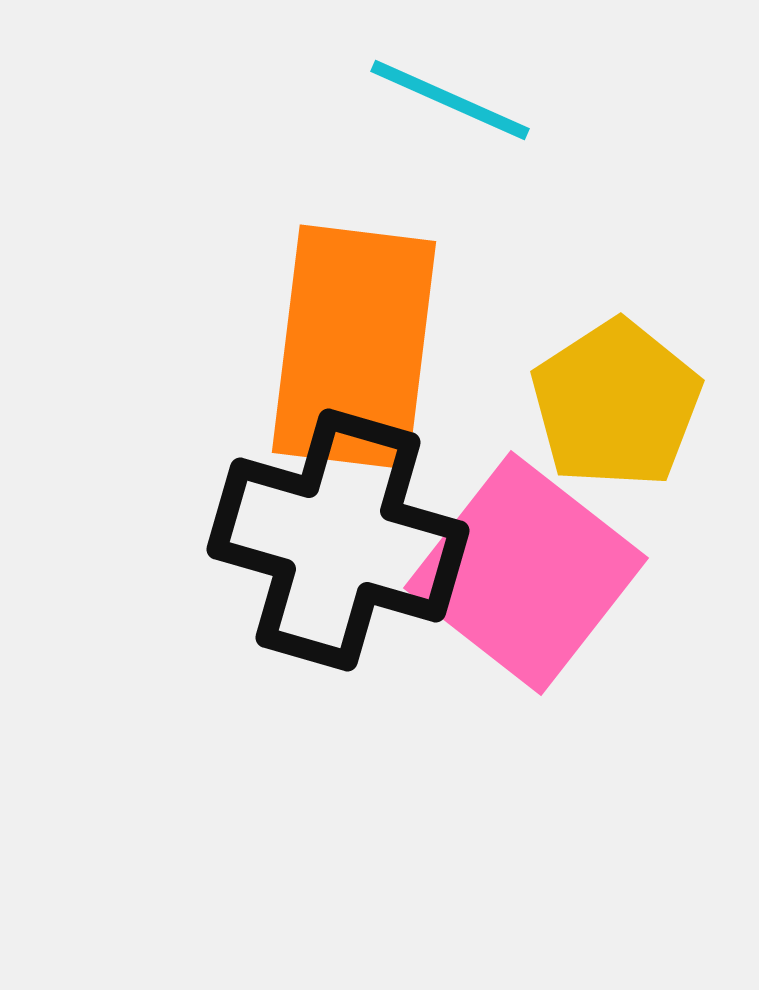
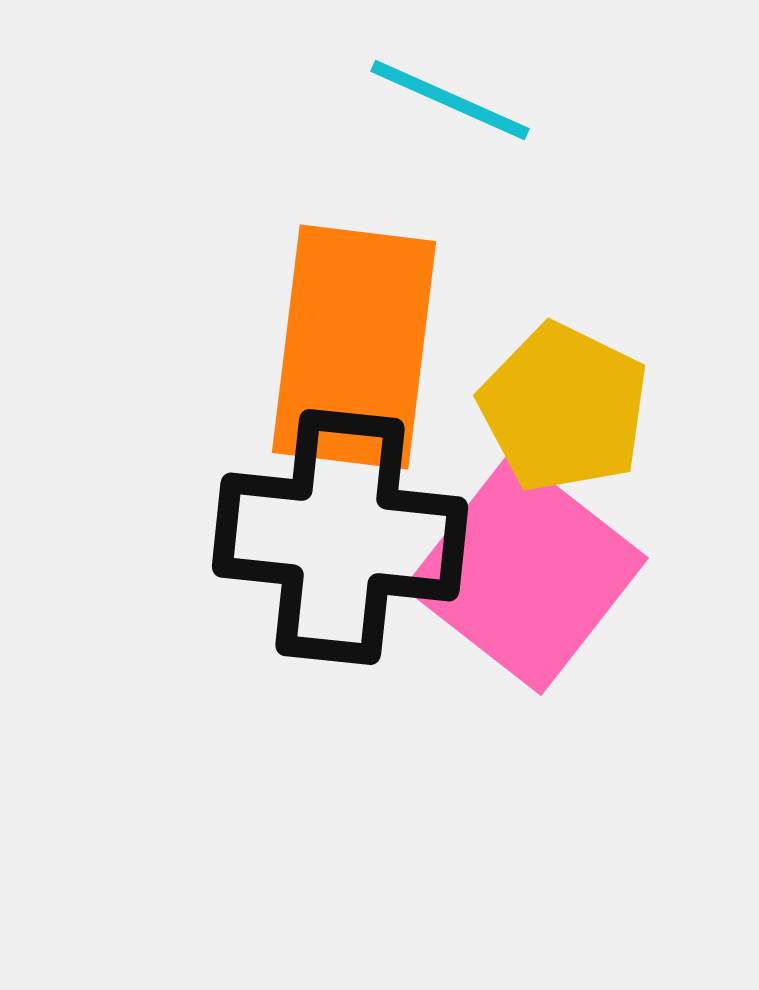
yellow pentagon: moved 52 px left, 4 px down; rotated 13 degrees counterclockwise
black cross: moved 2 px right, 3 px up; rotated 10 degrees counterclockwise
